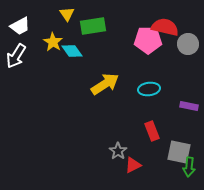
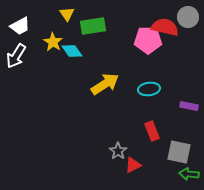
gray circle: moved 27 px up
green arrow: moved 7 px down; rotated 90 degrees clockwise
